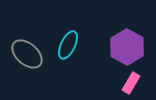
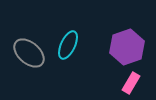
purple hexagon: rotated 12 degrees clockwise
gray ellipse: moved 2 px right, 1 px up
